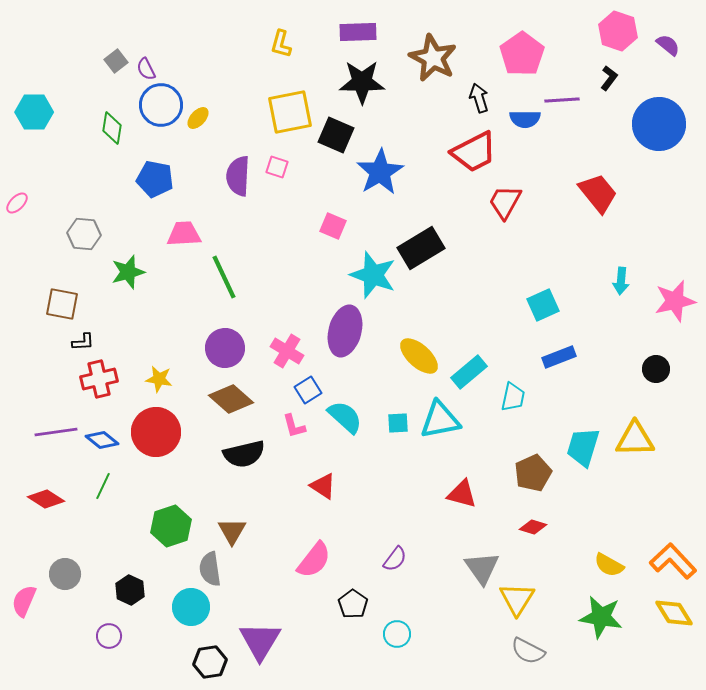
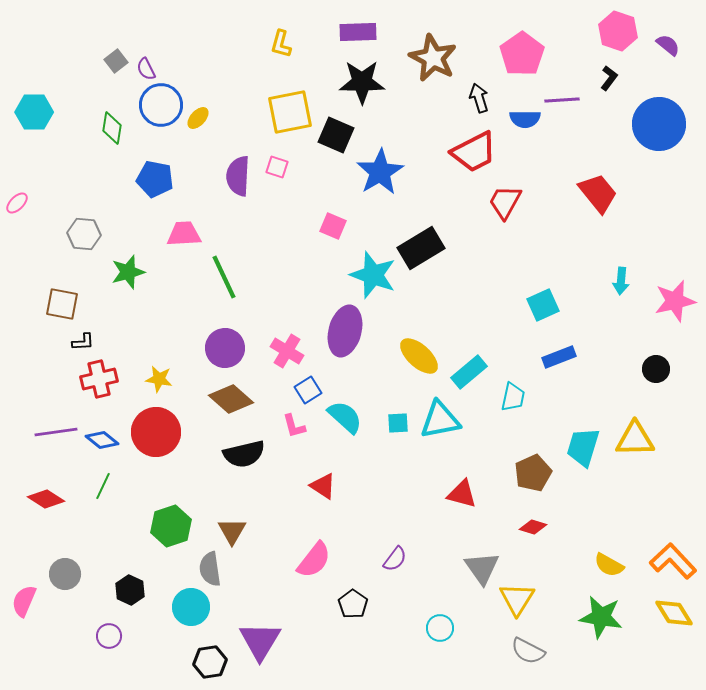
cyan circle at (397, 634): moved 43 px right, 6 px up
